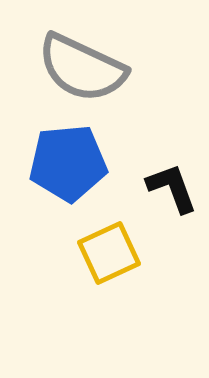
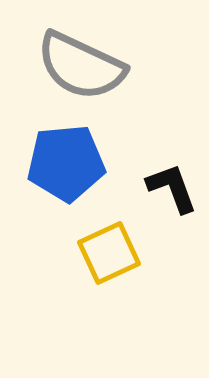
gray semicircle: moved 1 px left, 2 px up
blue pentagon: moved 2 px left
